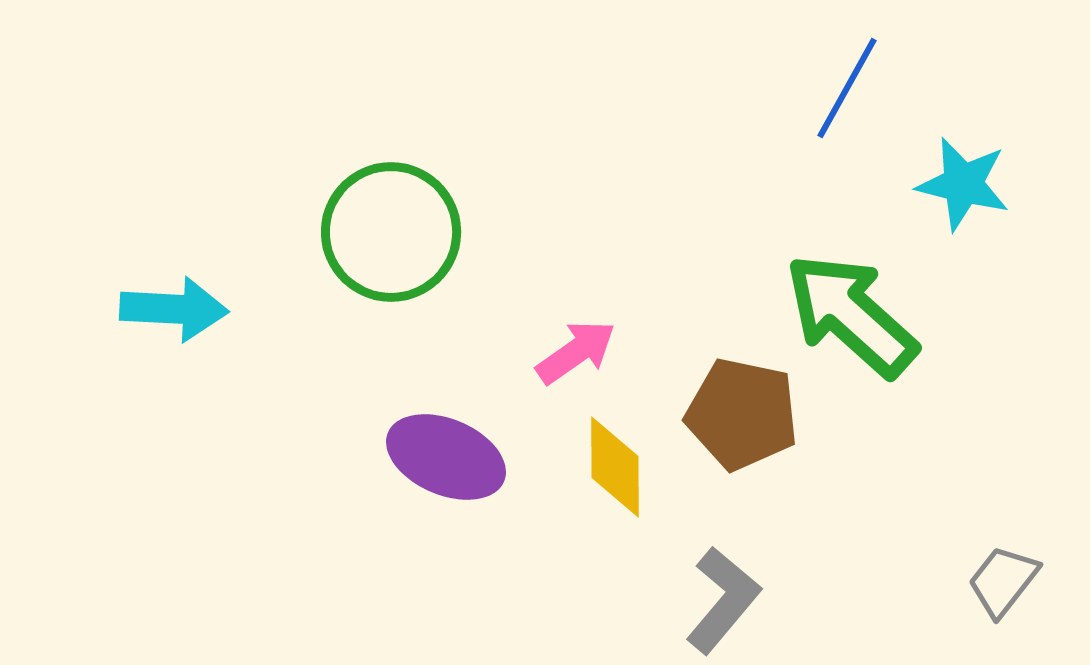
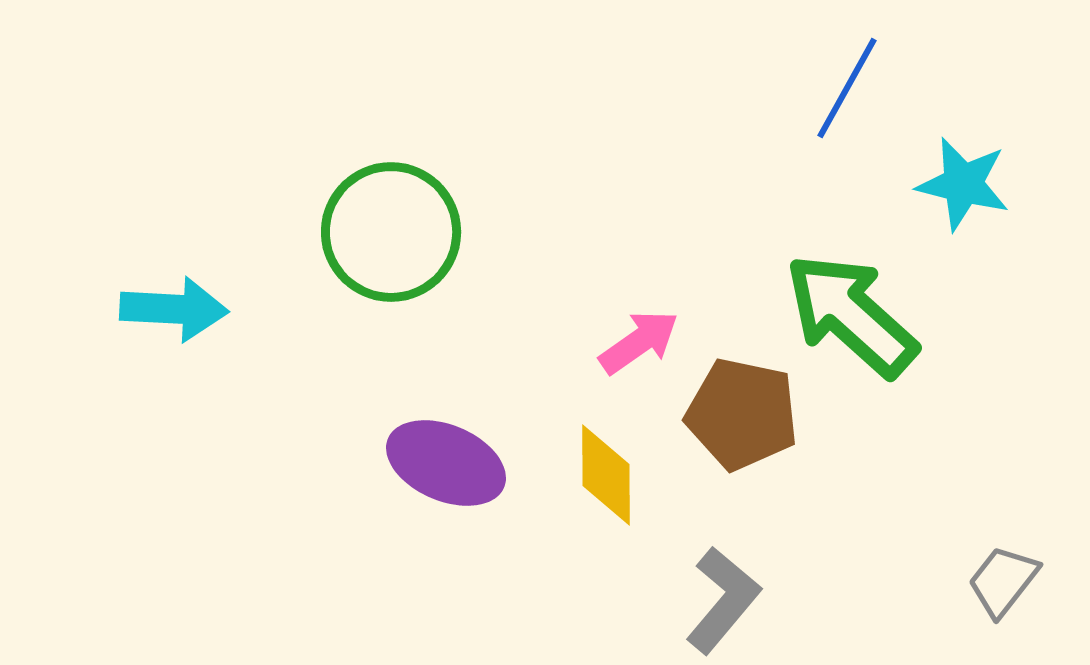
pink arrow: moved 63 px right, 10 px up
purple ellipse: moved 6 px down
yellow diamond: moved 9 px left, 8 px down
